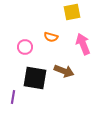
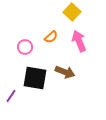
yellow square: rotated 36 degrees counterclockwise
orange semicircle: rotated 56 degrees counterclockwise
pink arrow: moved 4 px left, 3 px up
brown arrow: moved 1 px right, 1 px down
purple line: moved 2 px left, 1 px up; rotated 24 degrees clockwise
